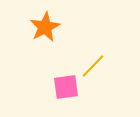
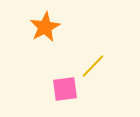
pink square: moved 1 px left, 2 px down
